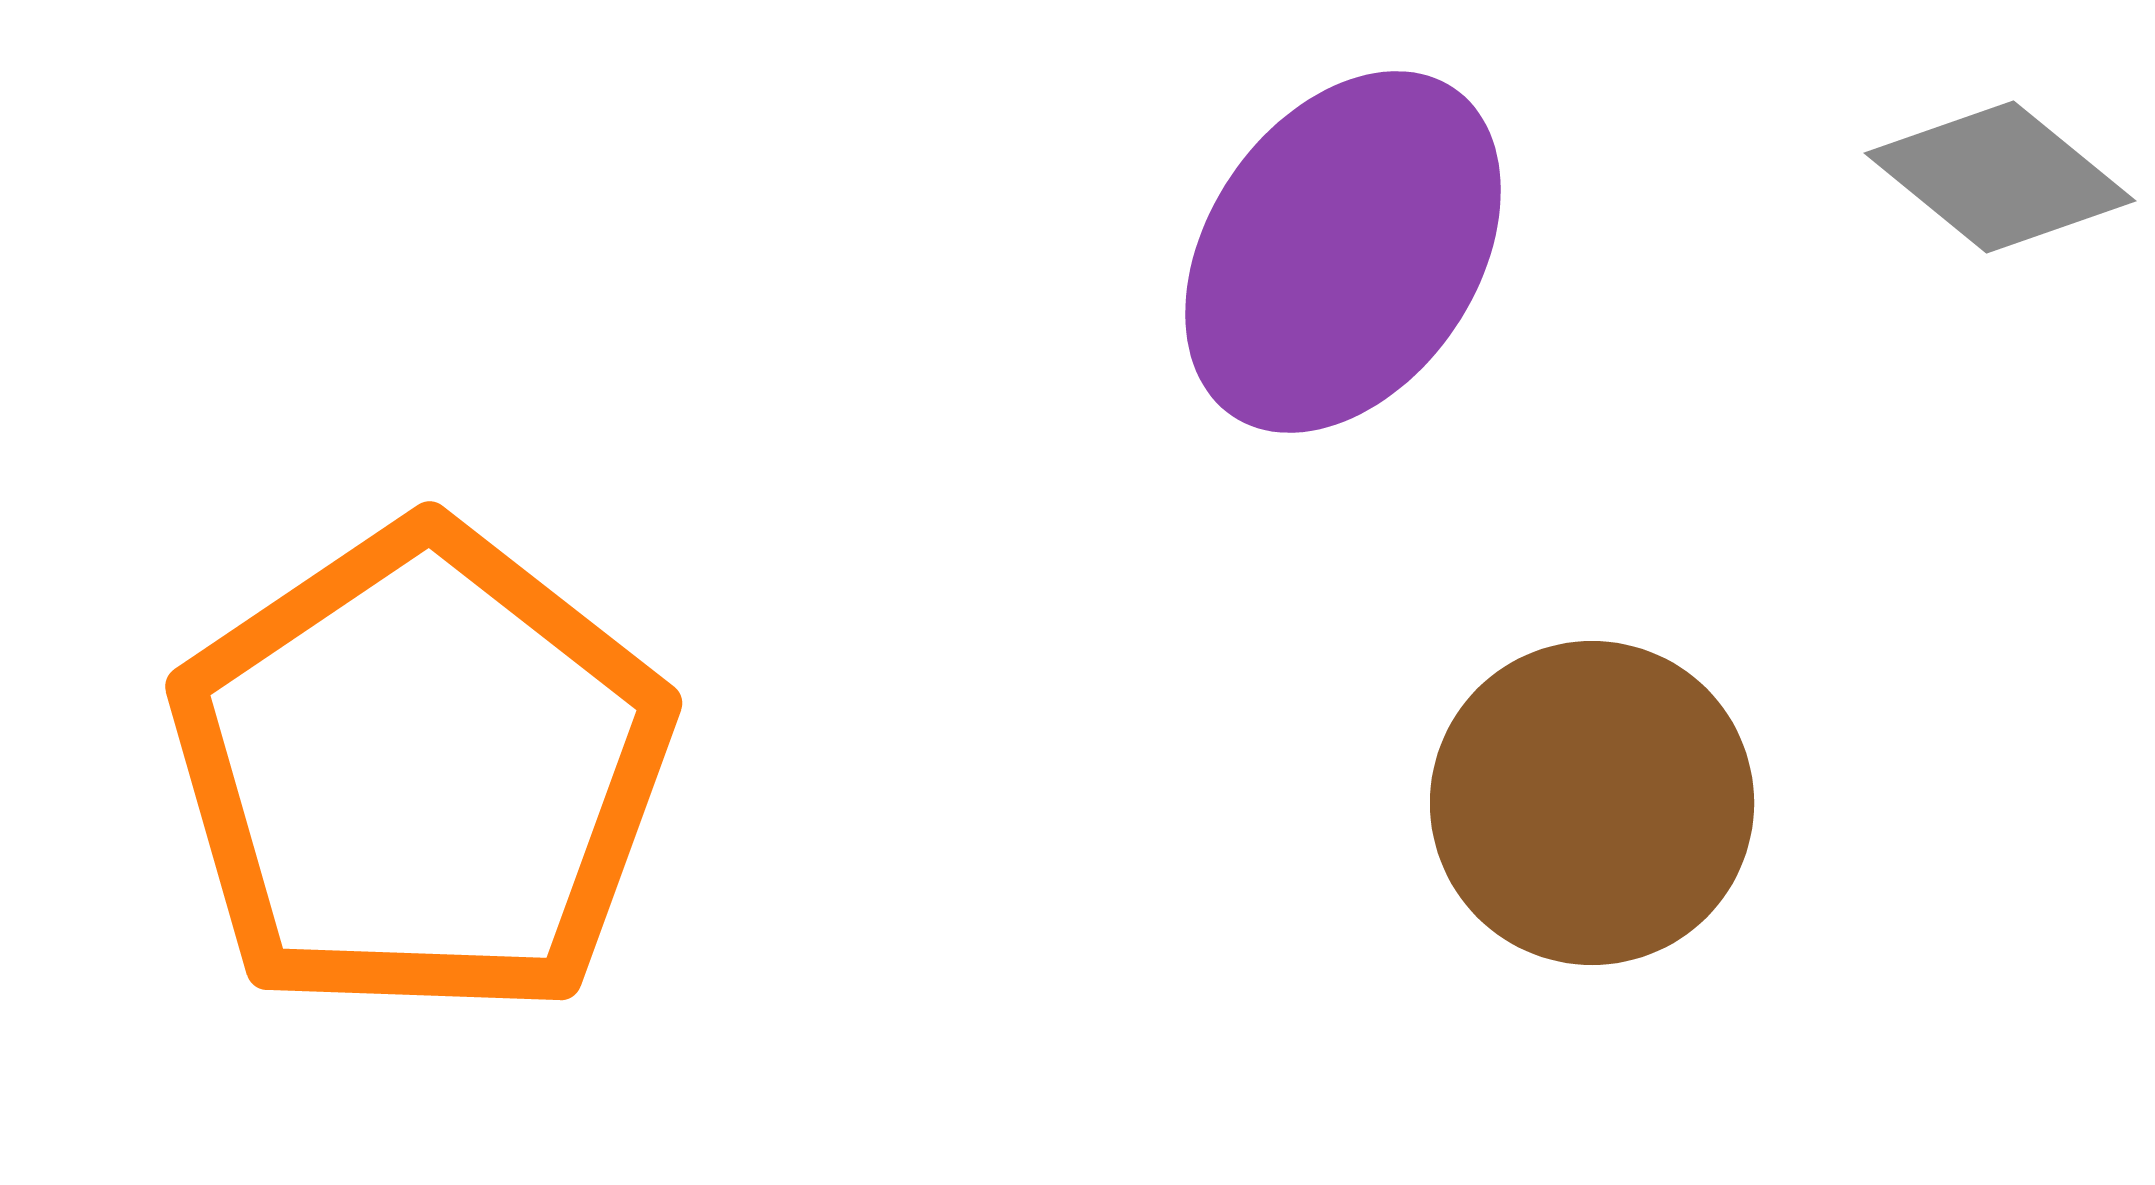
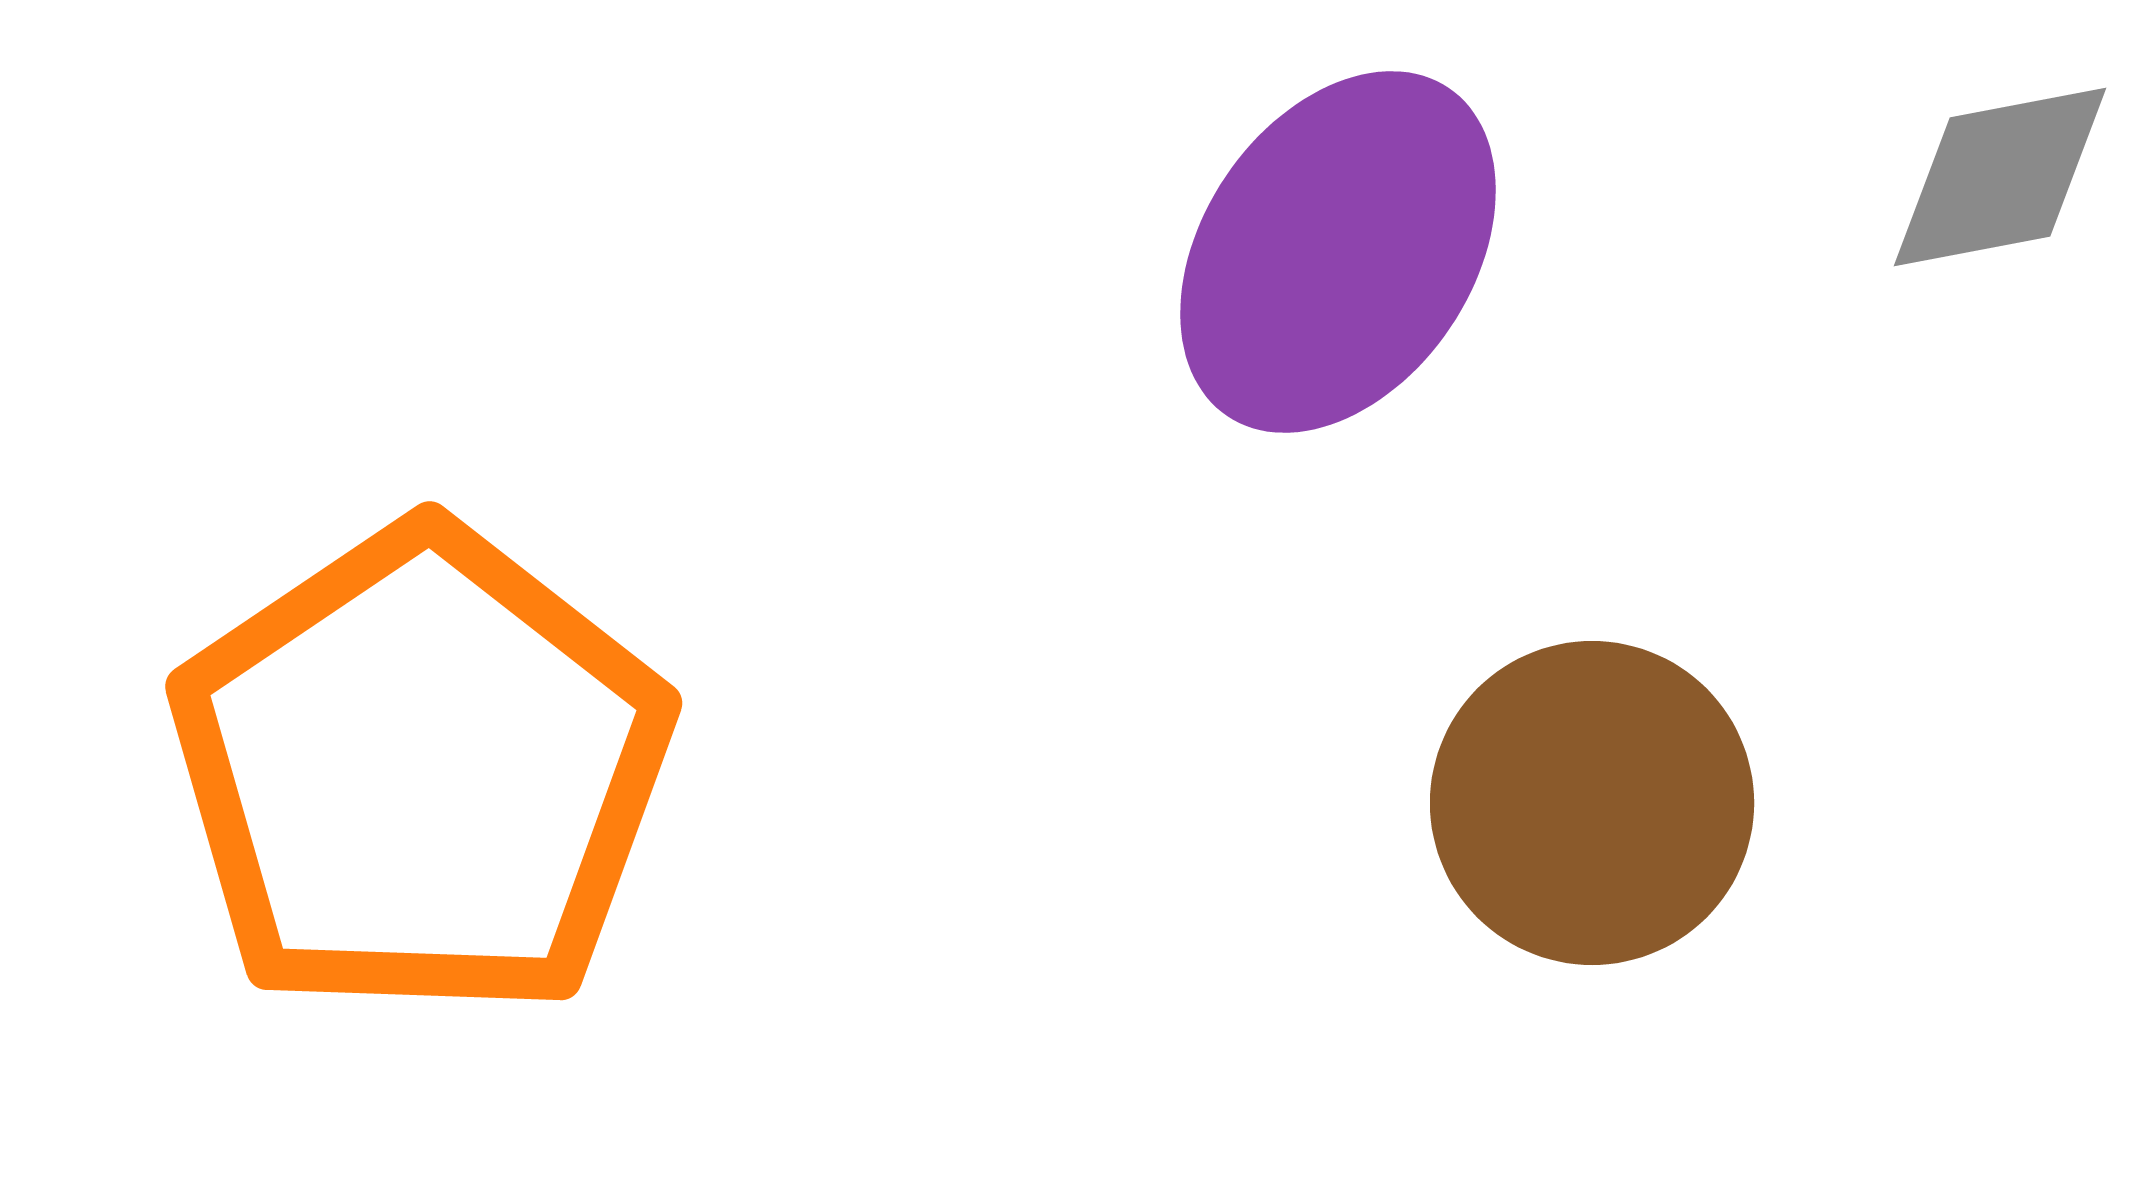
gray diamond: rotated 50 degrees counterclockwise
purple ellipse: moved 5 px left
